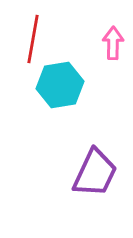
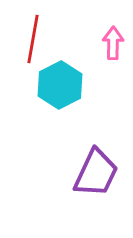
cyan hexagon: rotated 18 degrees counterclockwise
purple trapezoid: moved 1 px right
